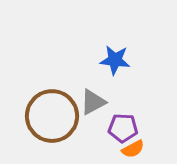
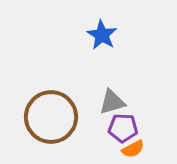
blue star: moved 13 px left, 25 px up; rotated 24 degrees clockwise
gray triangle: moved 19 px right; rotated 12 degrees clockwise
brown circle: moved 1 px left, 1 px down
